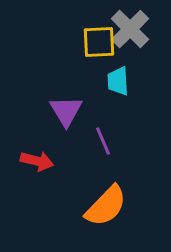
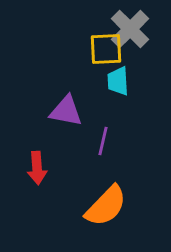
yellow square: moved 7 px right, 7 px down
purple triangle: rotated 48 degrees counterclockwise
purple line: rotated 36 degrees clockwise
red arrow: moved 7 px down; rotated 72 degrees clockwise
